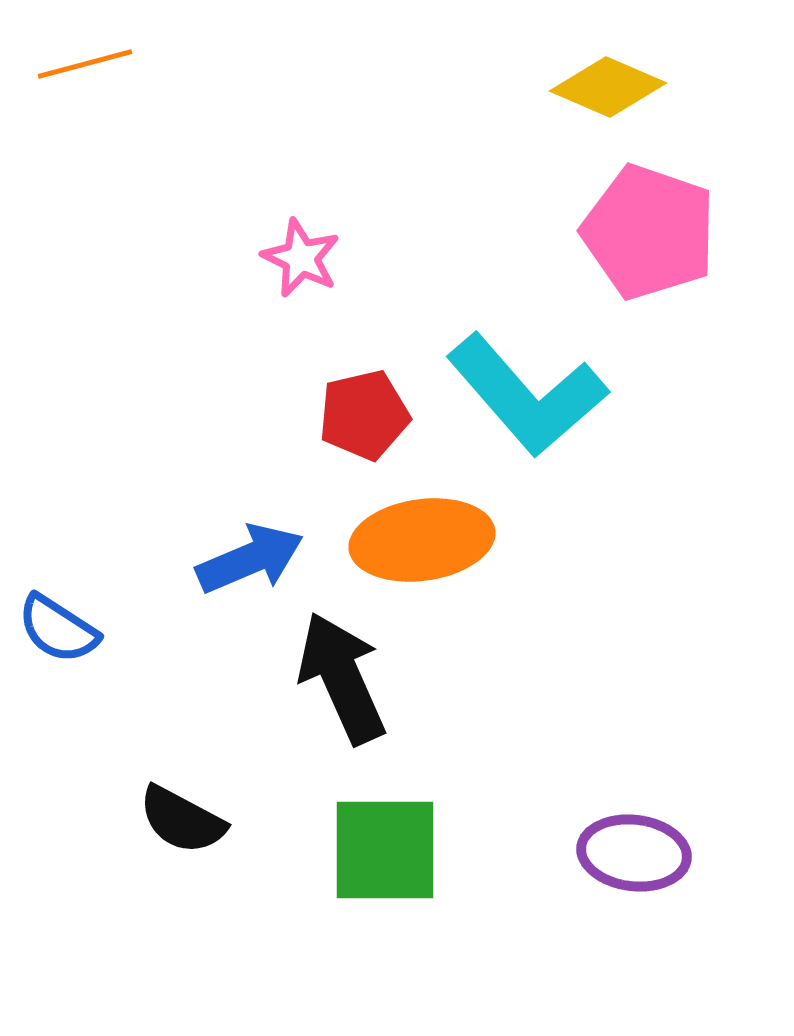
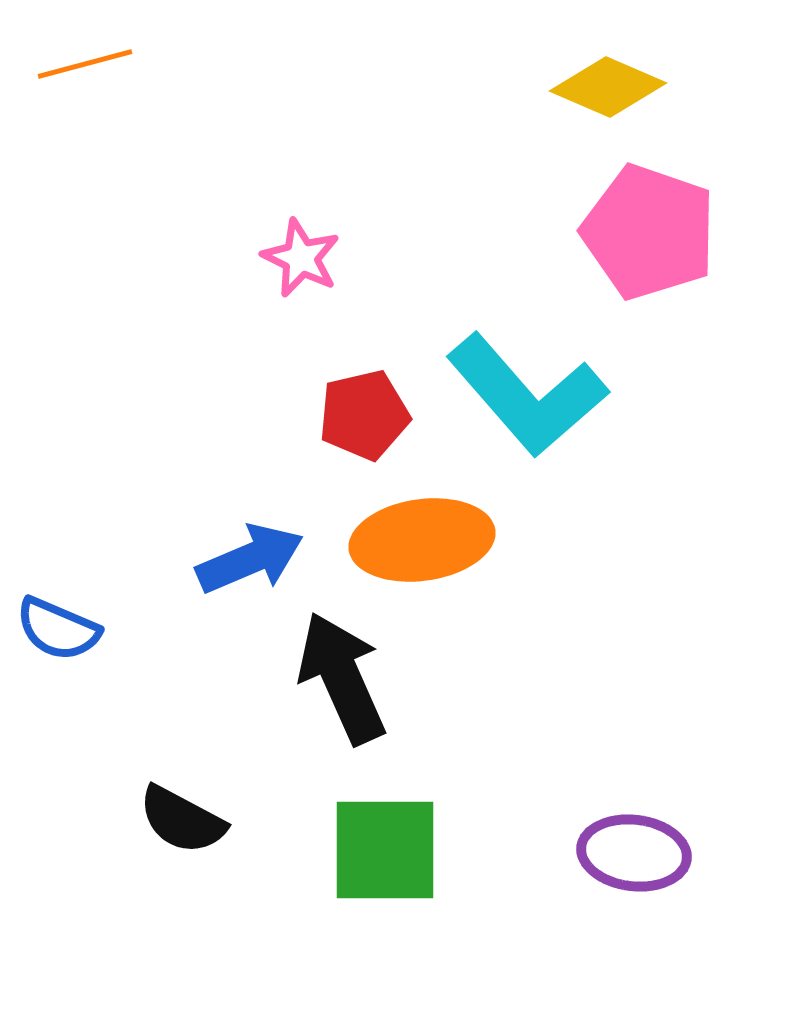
blue semicircle: rotated 10 degrees counterclockwise
